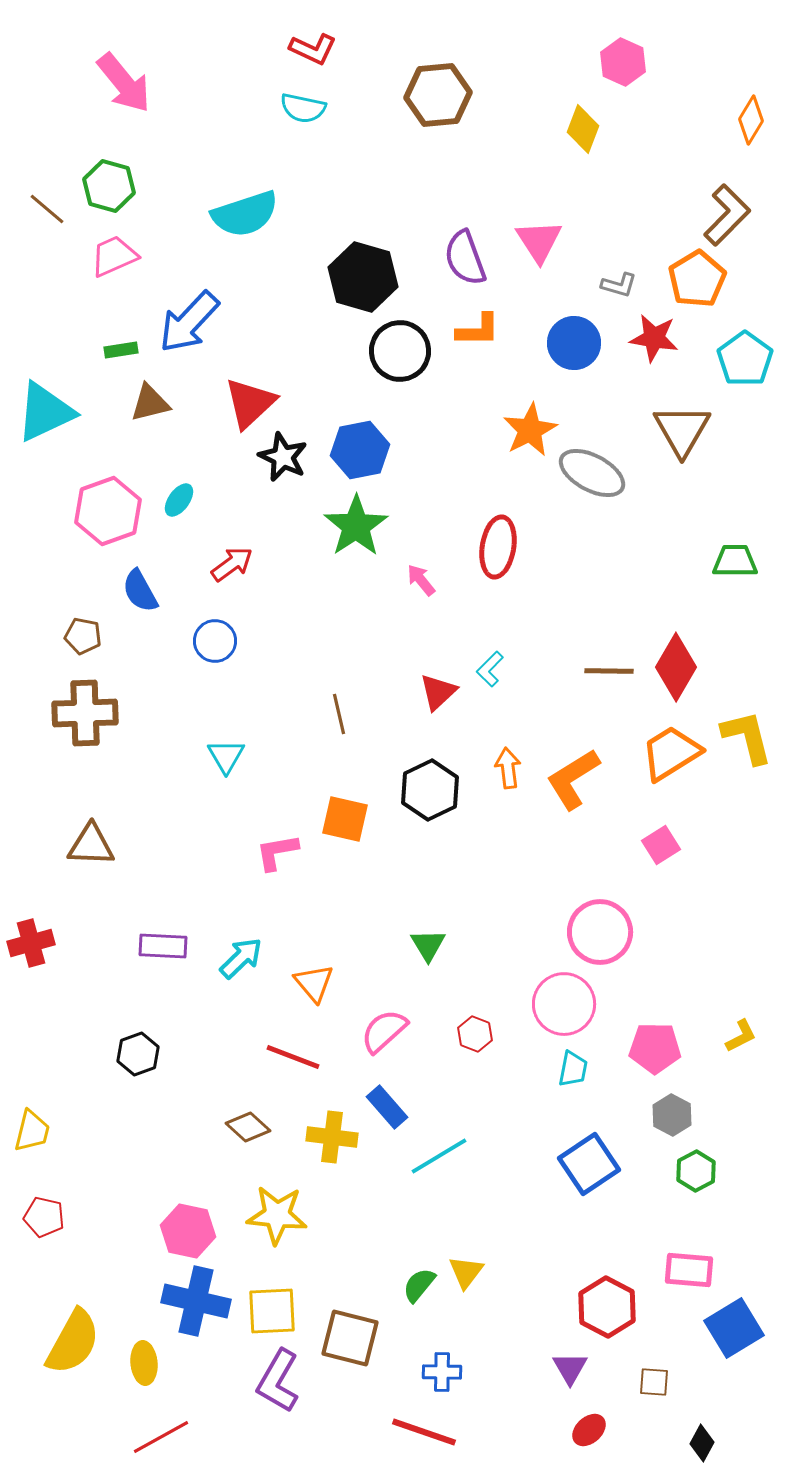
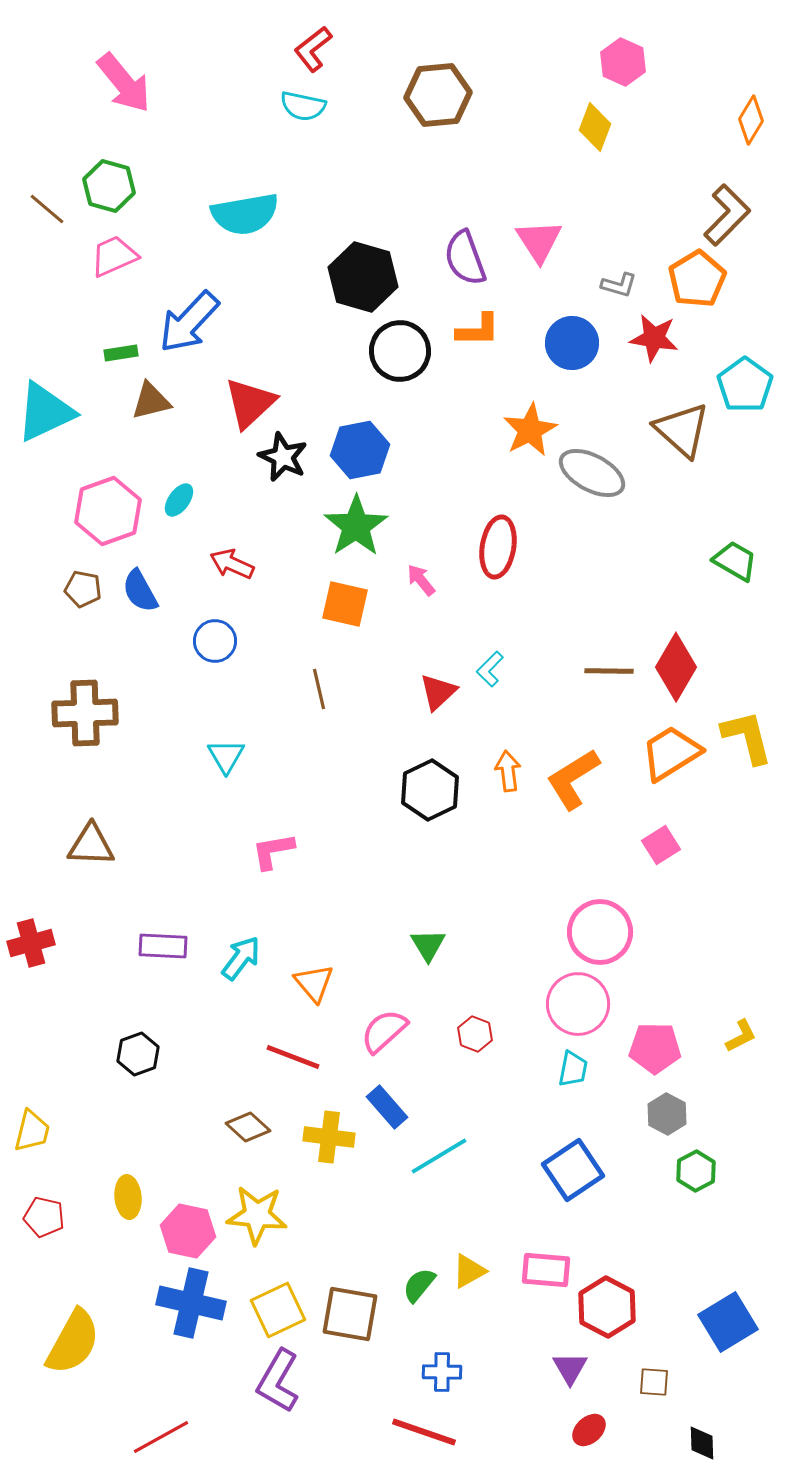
red L-shape at (313, 49): rotated 117 degrees clockwise
cyan semicircle at (303, 108): moved 2 px up
yellow diamond at (583, 129): moved 12 px right, 2 px up
cyan semicircle at (245, 214): rotated 8 degrees clockwise
blue circle at (574, 343): moved 2 px left
green rectangle at (121, 350): moved 3 px down
cyan pentagon at (745, 359): moved 26 px down
brown triangle at (150, 403): moved 1 px right, 2 px up
brown triangle at (682, 430): rotated 18 degrees counterclockwise
green trapezoid at (735, 561): rotated 30 degrees clockwise
red arrow at (232, 564): rotated 120 degrees counterclockwise
brown pentagon at (83, 636): moved 47 px up
brown line at (339, 714): moved 20 px left, 25 px up
orange arrow at (508, 768): moved 3 px down
orange square at (345, 819): moved 215 px up
pink L-shape at (277, 852): moved 4 px left, 1 px up
cyan arrow at (241, 958): rotated 9 degrees counterclockwise
pink circle at (564, 1004): moved 14 px right
gray hexagon at (672, 1115): moved 5 px left, 1 px up
yellow cross at (332, 1137): moved 3 px left
blue square at (589, 1164): moved 16 px left, 6 px down
yellow star at (277, 1215): moved 20 px left
pink rectangle at (689, 1270): moved 143 px left
yellow triangle at (466, 1272): moved 3 px right, 1 px up; rotated 24 degrees clockwise
blue cross at (196, 1301): moved 5 px left, 2 px down
yellow square at (272, 1311): moved 6 px right, 1 px up; rotated 22 degrees counterclockwise
blue square at (734, 1328): moved 6 px left, 6 px up
brown square at (350, 1338): moved 24 px up; rotated 4 degrees counterclockwise
yellow ellipse at (144, 1363): moved 16 px left, 166 px up
black diamond at (702, 1443): rotated 30 degrees counterclockwise
